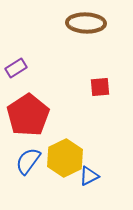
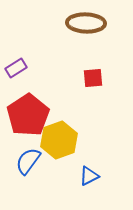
red square: moved 7 px left, 9 px up
yellow hexagon: moved 6 px left, 18 px up; rotated 6 degrees clockwise
